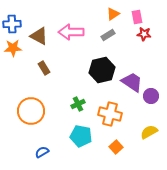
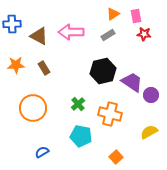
pink rectangle: moved 1 px left, 1 px up
orange star: moved 3 px right, 17 px down
black hexagon: moved 1 px right, 1 px down
purple circle: moved 1 px up
green cross: rotated 16 degrees counterclockwise
orange circle: moved 2 px right, 3 px up
orange square: moved 10 px down
